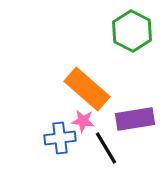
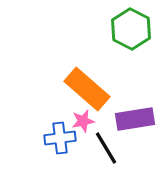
green hexagon: moved 1 px left, 2 px up
pink star: rotated 20 degrees counterclockwise
